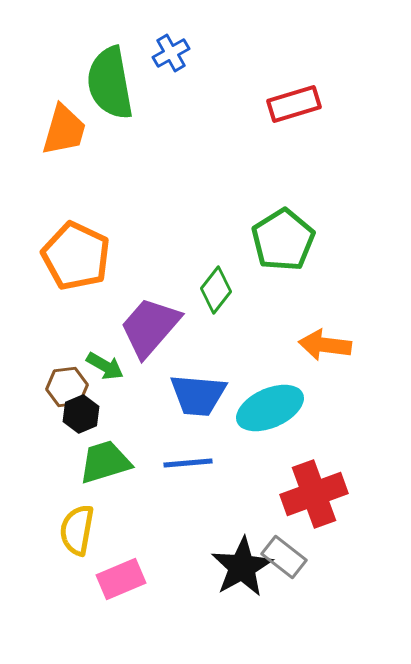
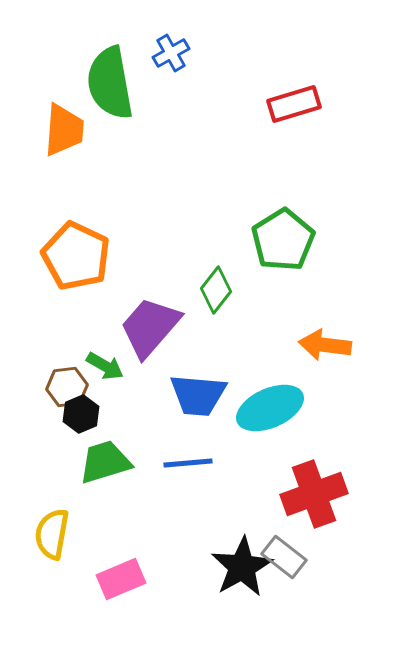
orange trapezoid: rotated 12 degrees counterclockwise
yellow semicircle: moved 25 px left, 4 px down
